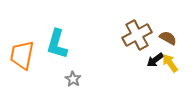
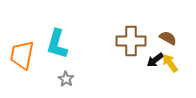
brown cross: moved 6 px left, 6 px down; rotated 28 degrees clockwise
gray star: moved 7 px left
